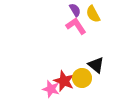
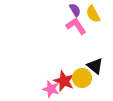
black triangle: moved 1 px left, 1 px down
